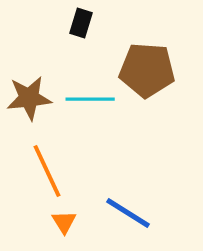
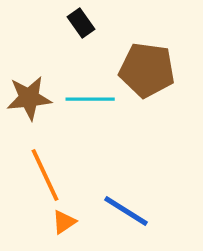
black rectangle: rotated 52 degrees counterclockwise
brown pentagon: rotated 4 degrees clockwise
orange line: moved 2 px left, 4 px down
blue line: moved 2 px left, 2 px up
orange triangle: rotated 28 degrees clockwise
